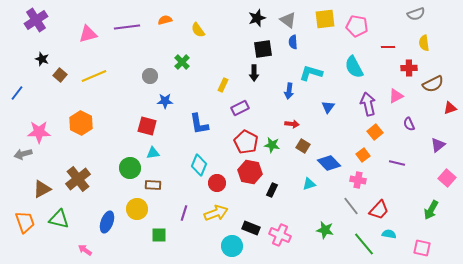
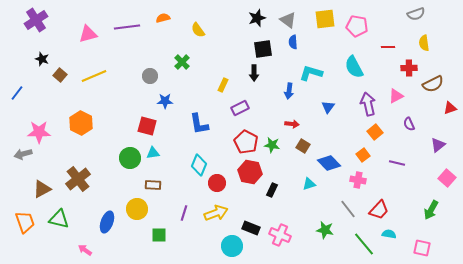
orange semicircle at (165, 20): moved 2 px left, 2 px up
green circle at (130, 168): moved 10 px up
gray line at (351, 206): moved 3 px left, 3 px down
